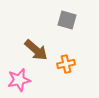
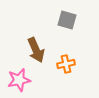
brown arrow: rotated 25 degrees clockwise
